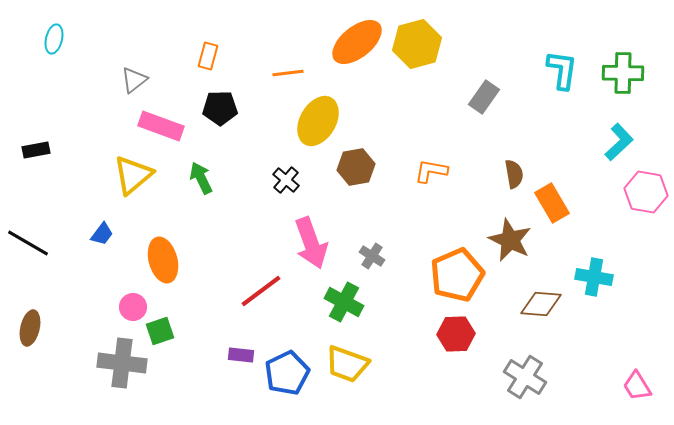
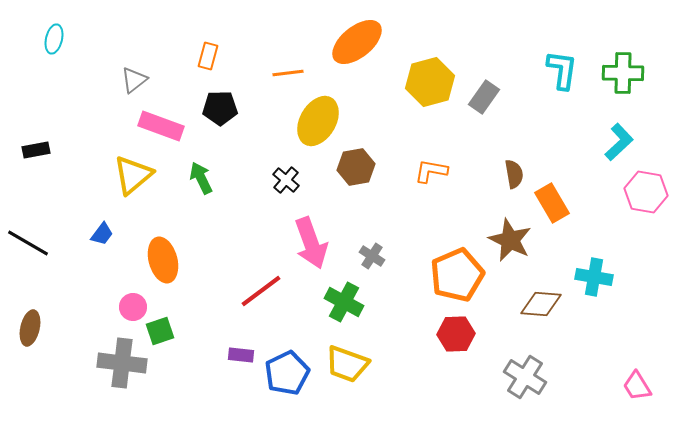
yellow hexagon at (417, 44): moved 13 px right, 38 px down
